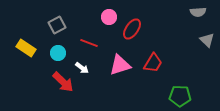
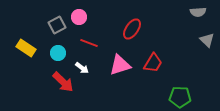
pink circle: moved 30 px left
green pentagon: moved 1 px down
